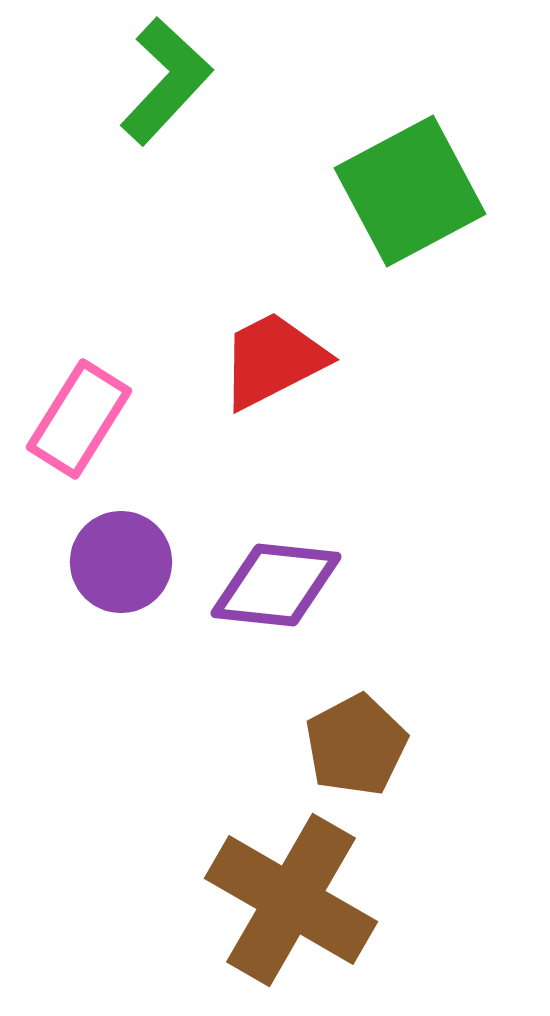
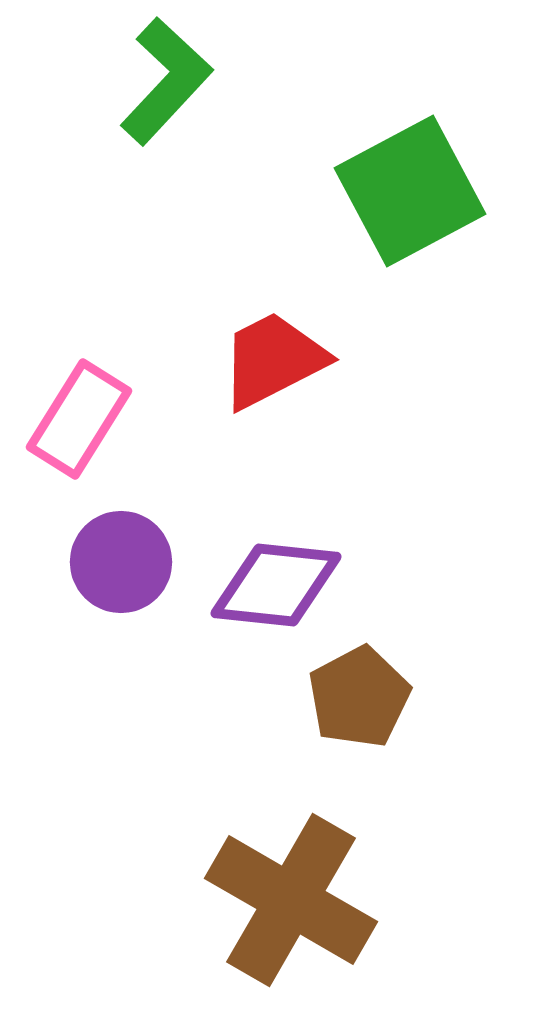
brown pentagon: moved 3 px right, 48 px up
